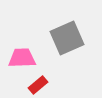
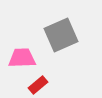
gray square: moved 6 px left, 3 px up
